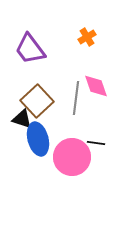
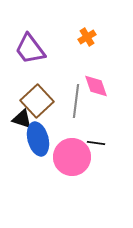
gray line: moved 3 px down
